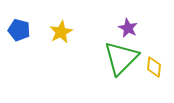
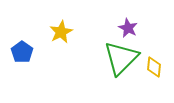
blue pentagon: moved 3 px right, 22 px down; rotated 20 degrees clockwise
